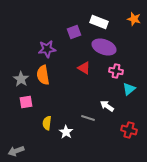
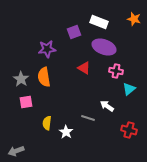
orange semicircle: moved 1 px right, 2 px down
